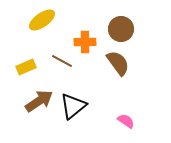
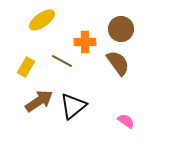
yellow rectangle: rotated 36 degrees counterclockwise
